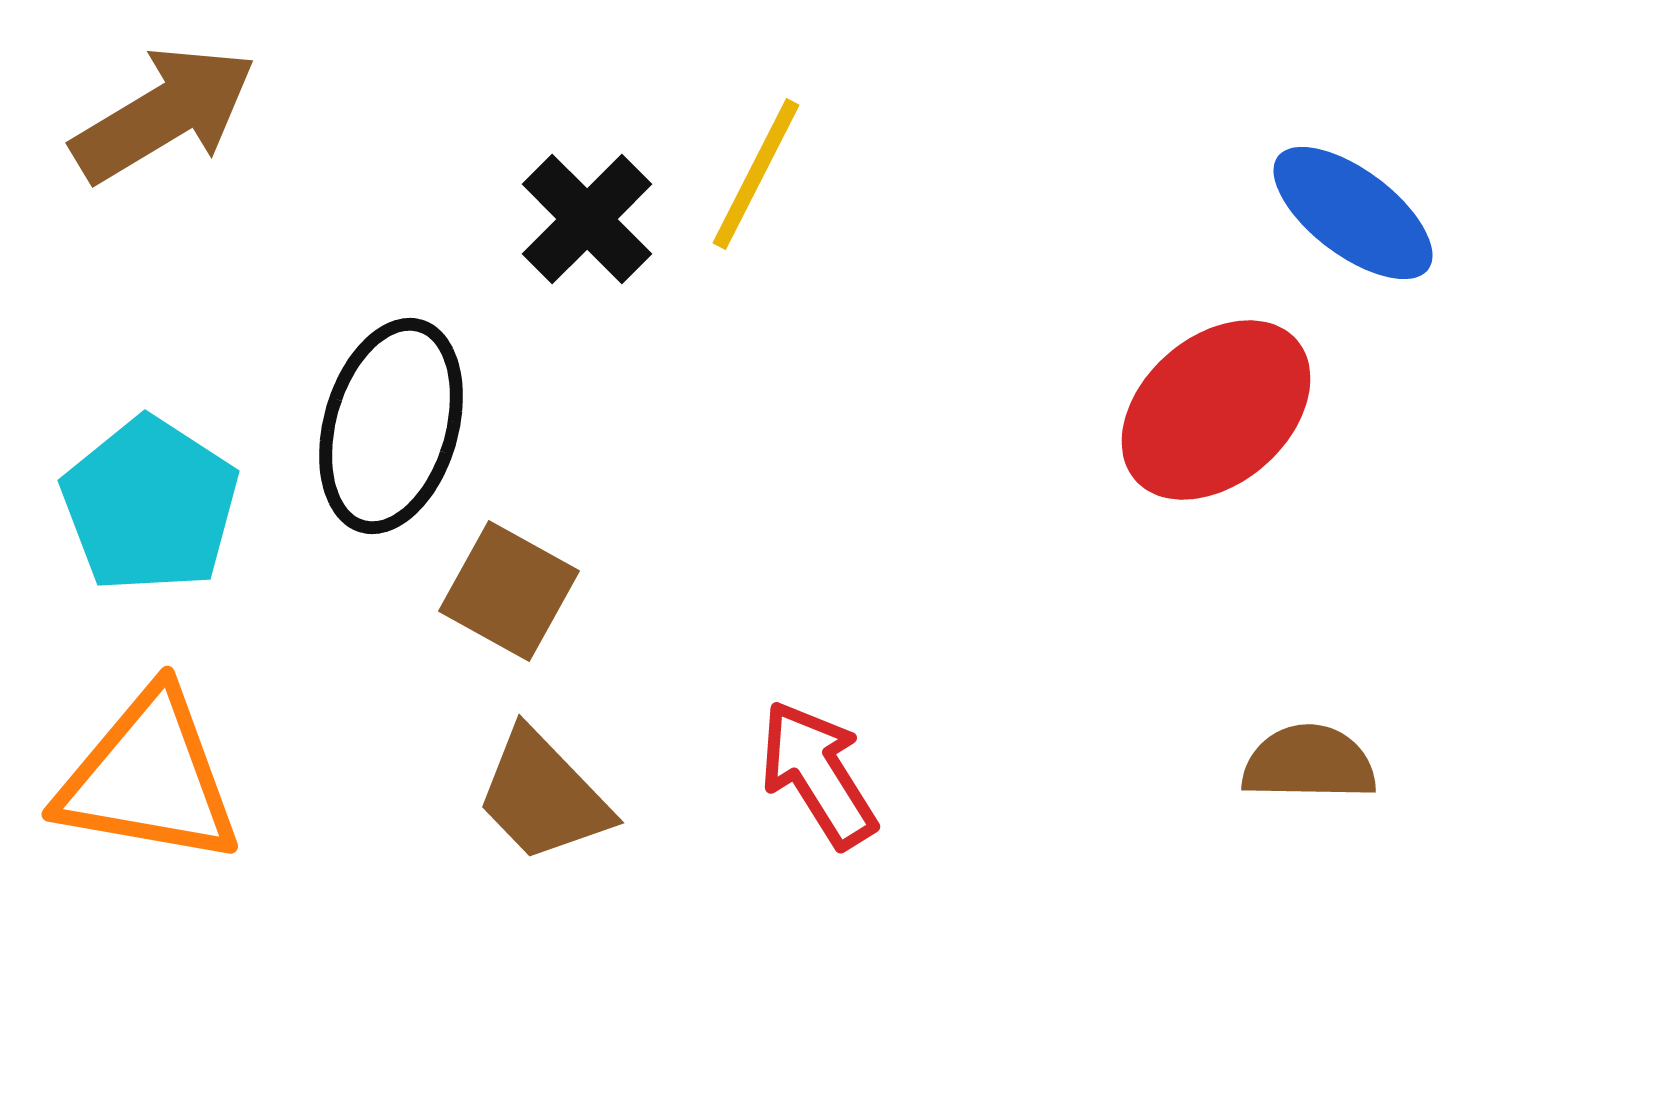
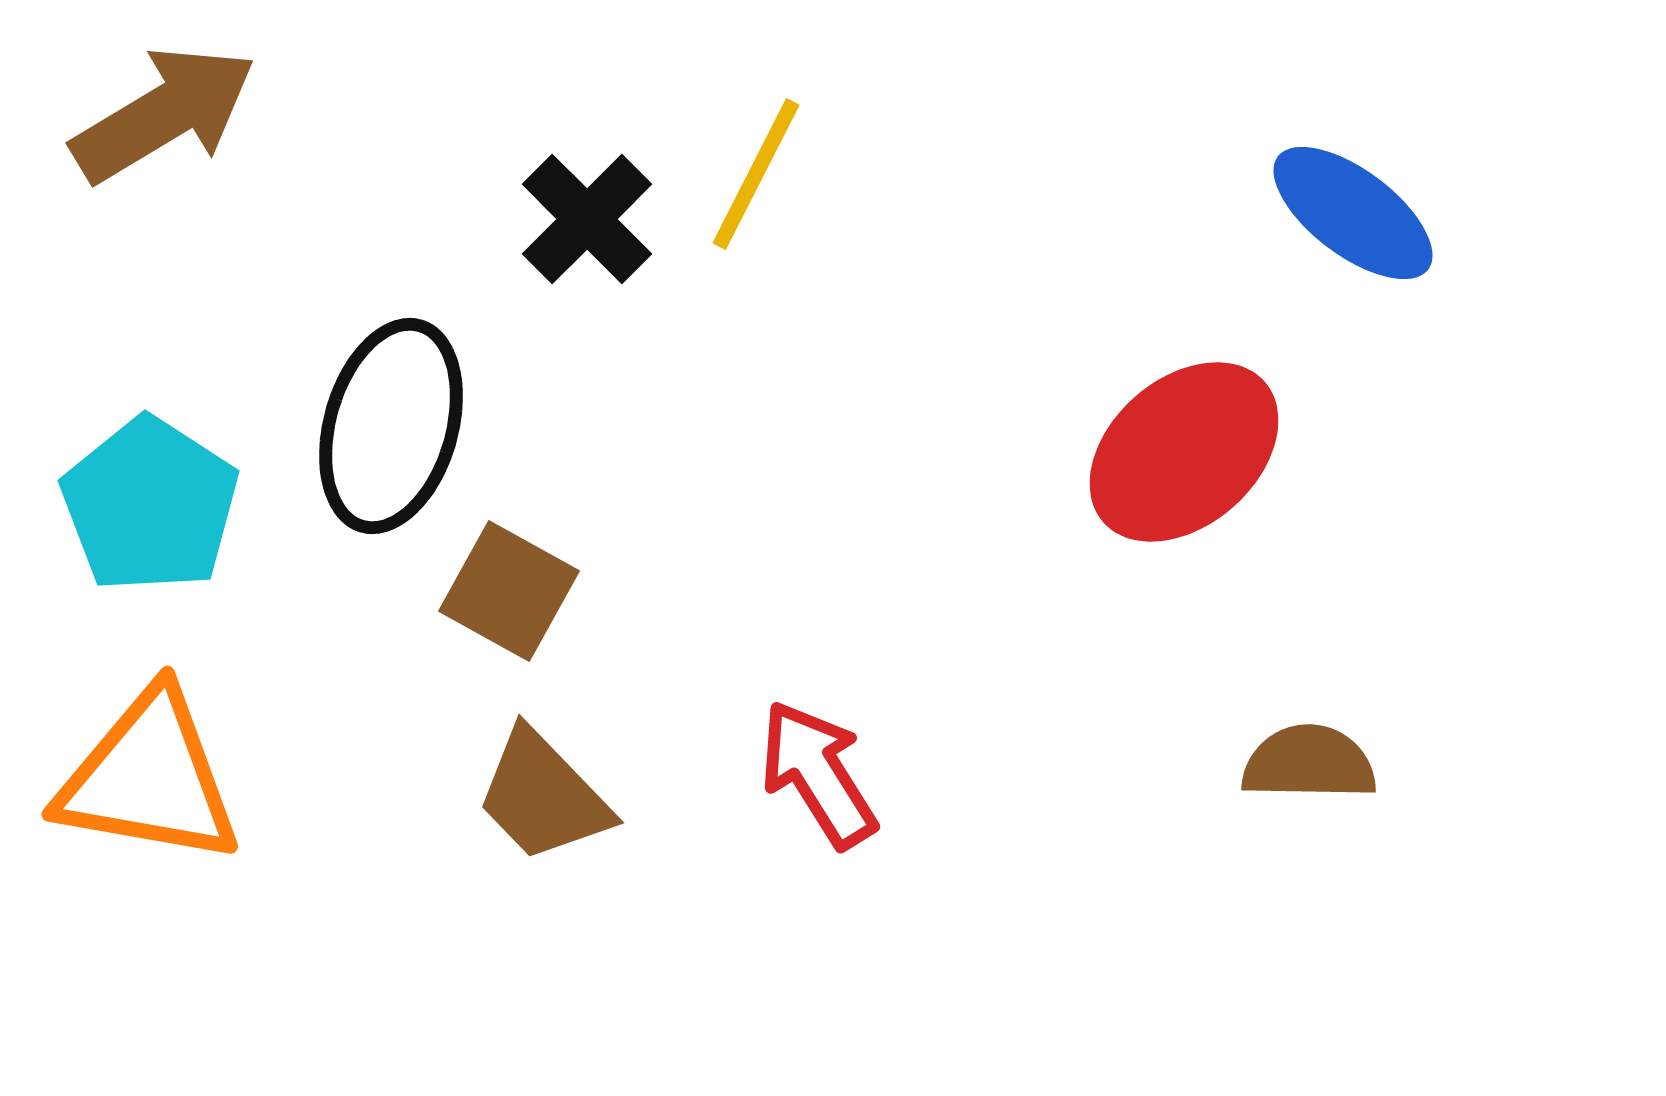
red ellipse: moved 32 px left, 42 px down
